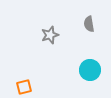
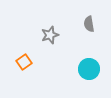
cyan circle: moved 1 px left, 1 px up
orange square: moved 25 px up; rotated 21 degrees counterclockwise
